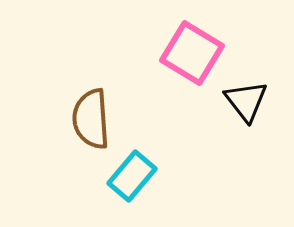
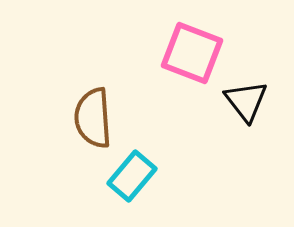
pink square: rotated 10 degrees counterclockwise
brown semicircle: moved 2 px right, 1 px up
